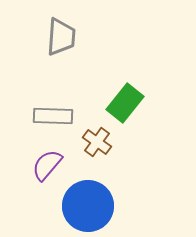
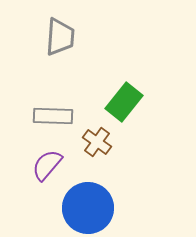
gray trapezoid: moved 1 px left
green rectangle: moved 1 px left, 1 px up
blue circle: moved 2 px down
